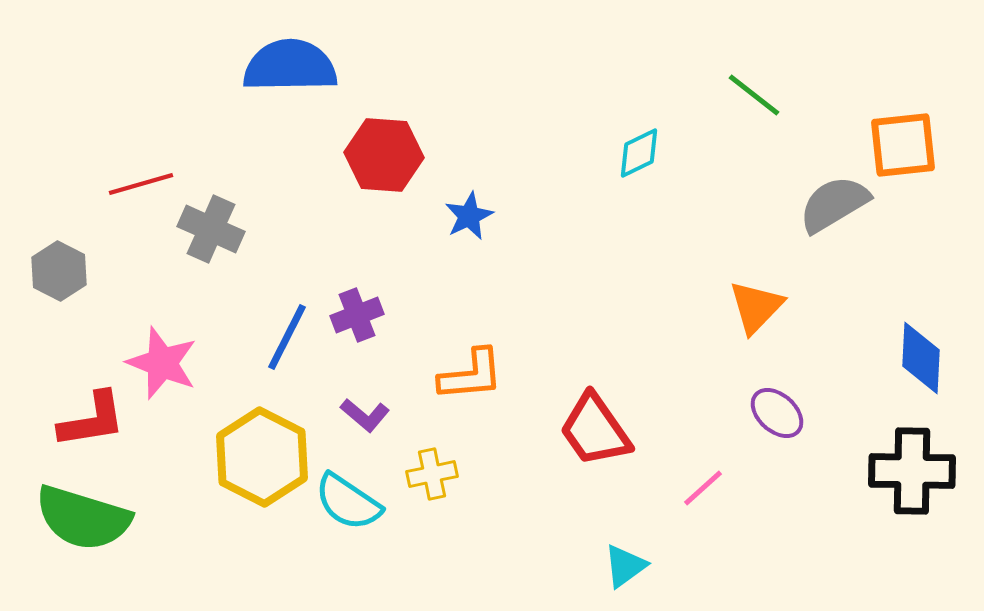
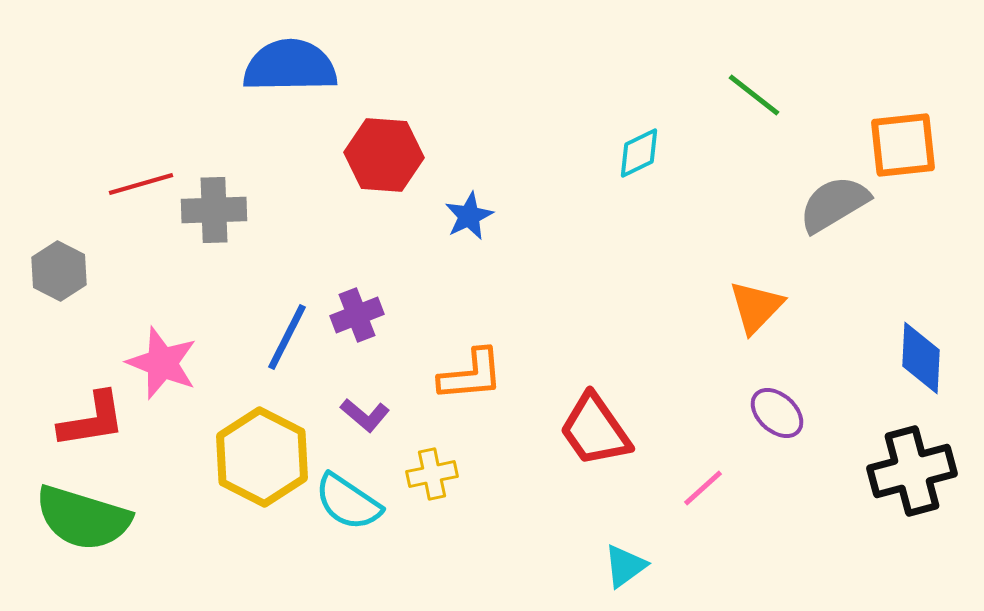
gray cross: moved 3 px right, 19 px up; rotated 26 degrees counterclockwise
black cross: rotated 16 degrees counterclockwise
